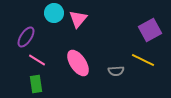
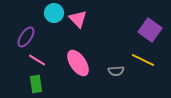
pink triangle: rotated 24 degrees counterclockwise
purple square: rotated 25 degrees counterclockwise
